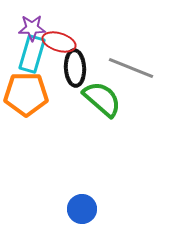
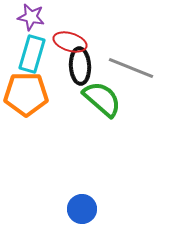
purple star: moved 1 px left, 11 px up; rotated 12 degrees clockwise
red ellipse: moved 11 px right
black ellipse: moved 5 px right, 2 px up
